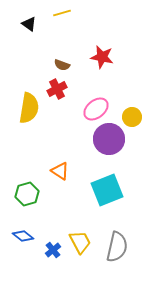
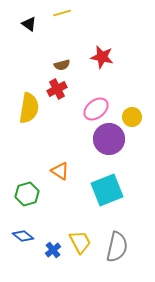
brown semicircle: rotated 35 degrees counterclockwise
